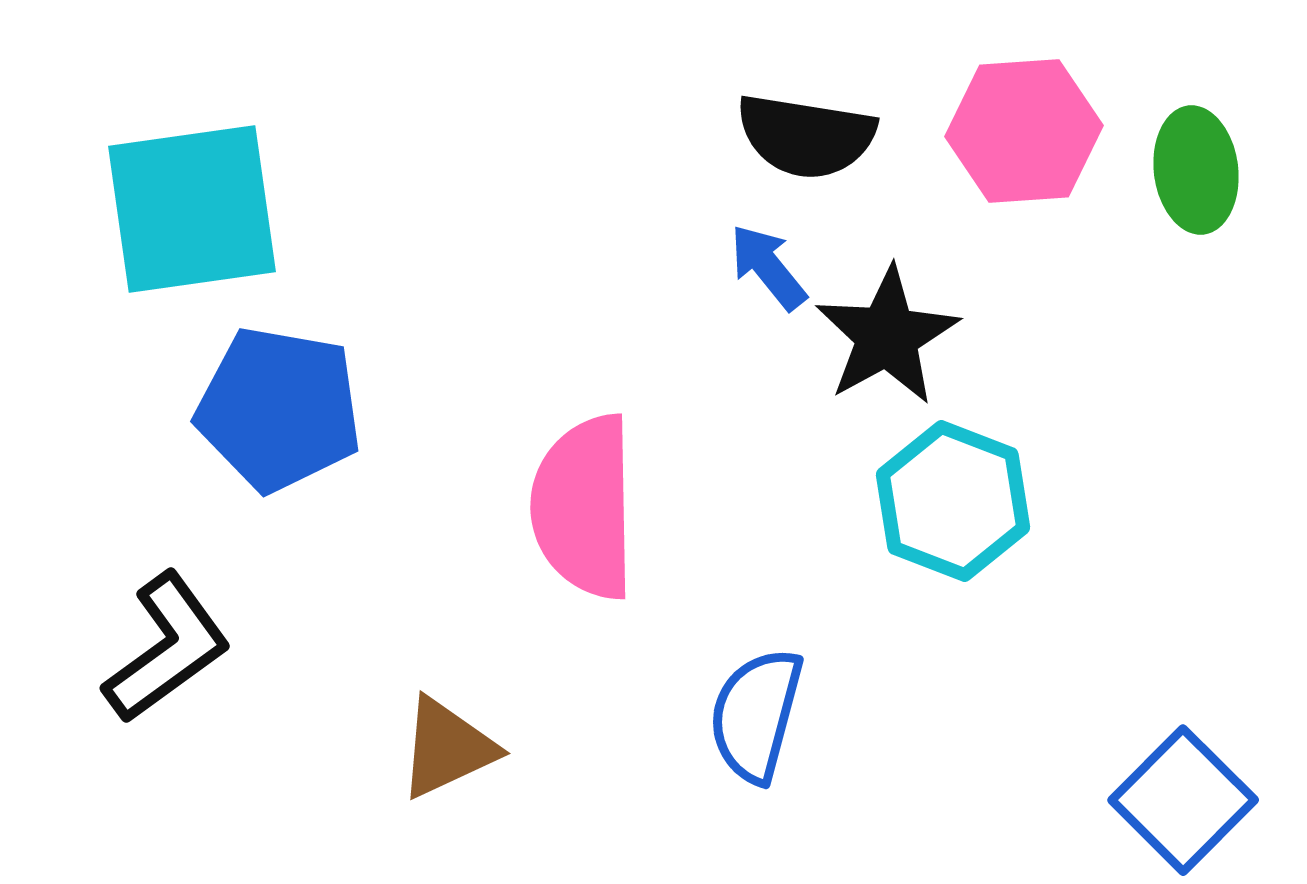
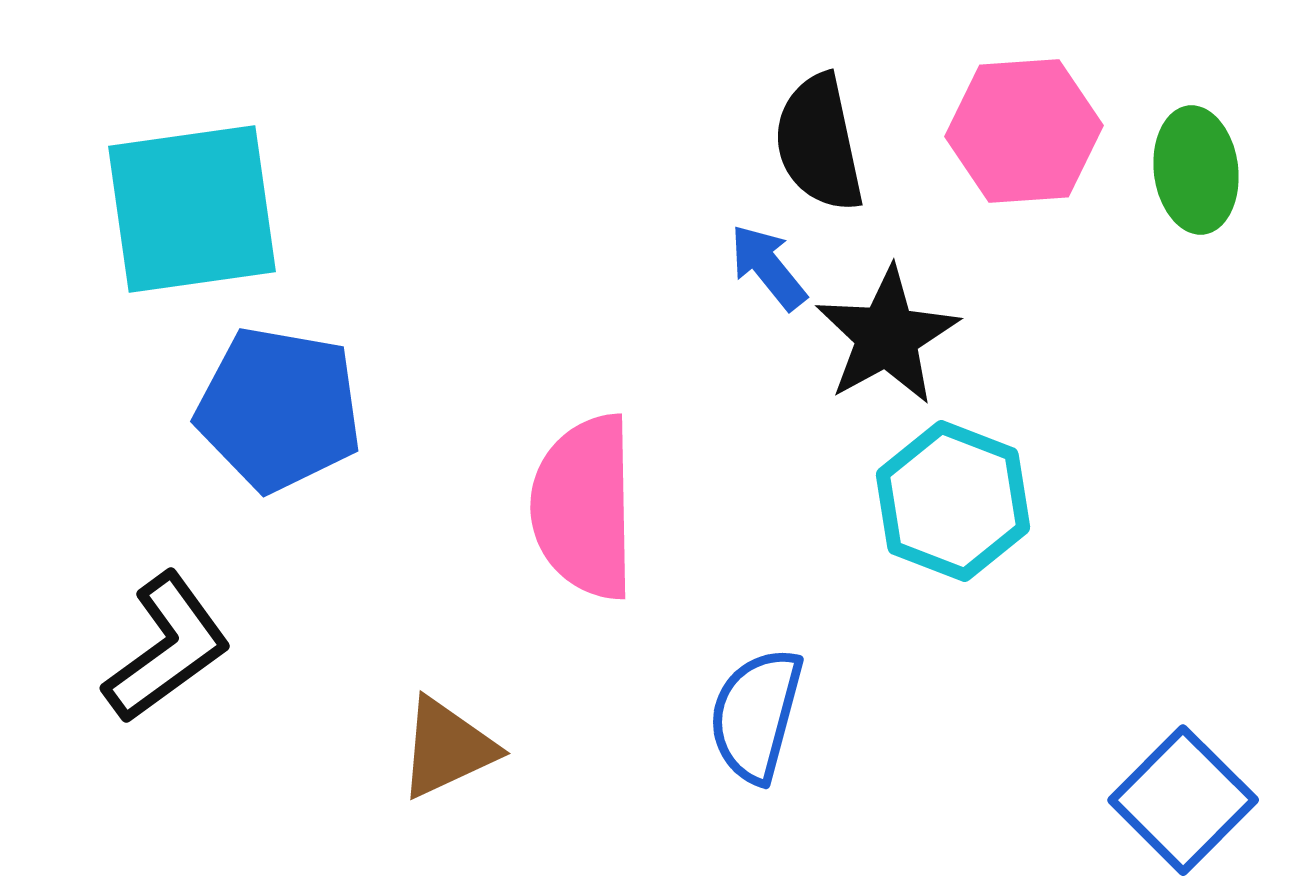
black semicircle: moved 13 px right, 7 px down; rotated 69 degrees clockwise
